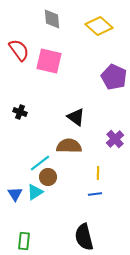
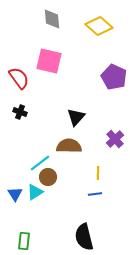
red semicircle: moved 28 px down
black triangle: rotated 36 degrees clockwise
